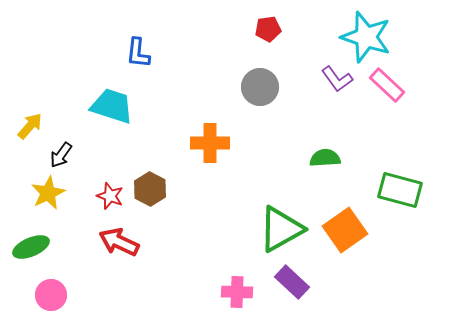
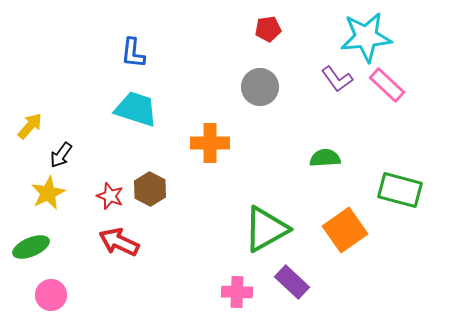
cyan star: rotated 24 degrees counterclockwise
blue L-shape: moved 5 px left
cyan trapezoid: moved 24 px right, 3 px down
green triangle: moved 15 px left
